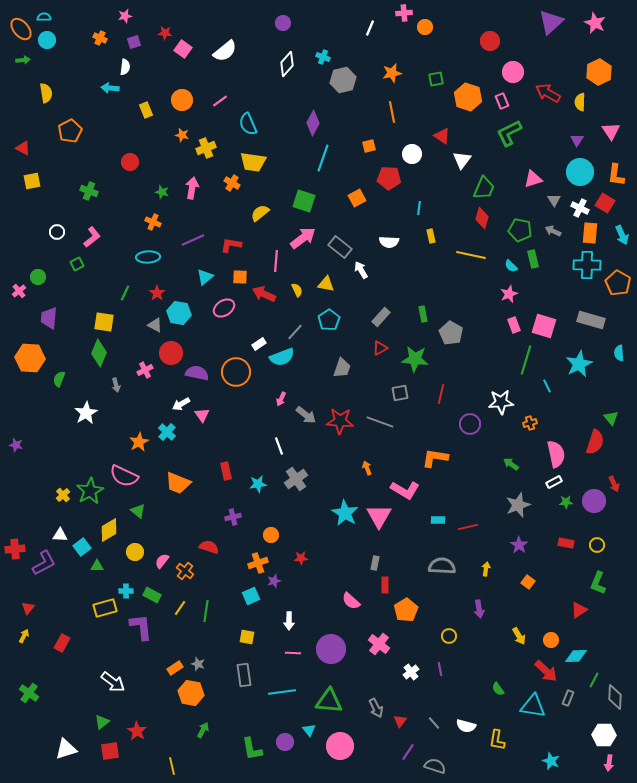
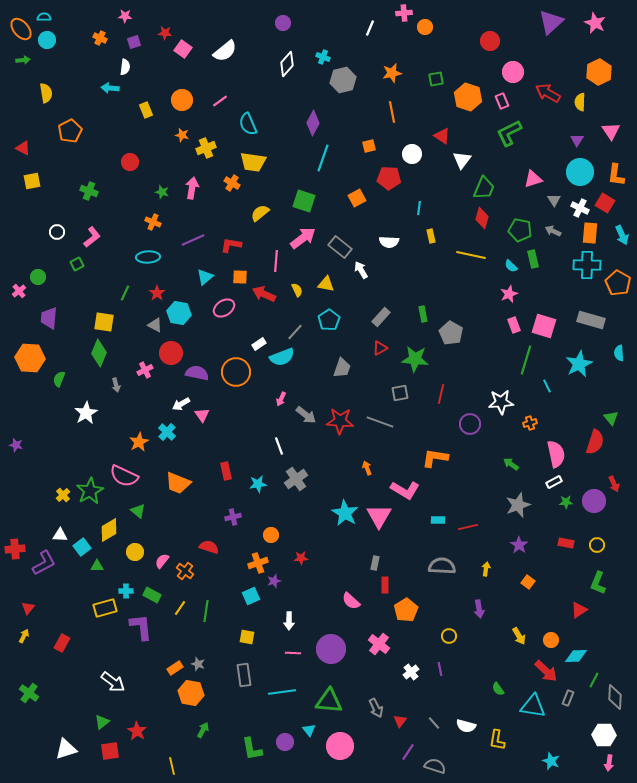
pink star at (125, 16): rotated 16 degrees clockwise
